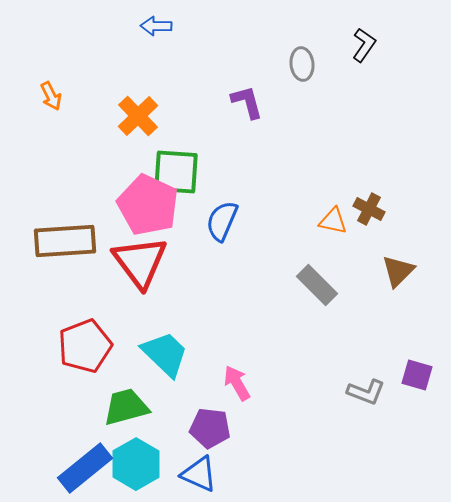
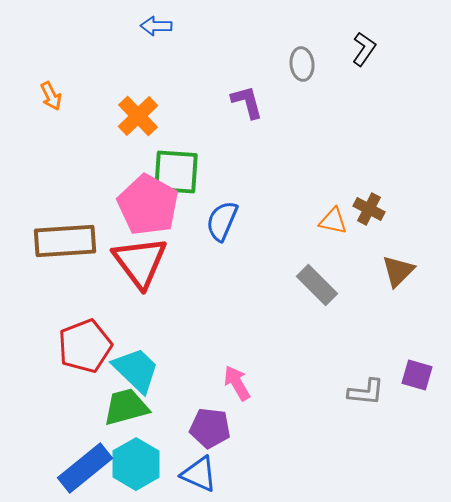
black L-shape: moved 4 px down
pink pentagon: rotated 4 degrees clockwise
cyan trapezoid: moved 29 px left, 16 px down
gray L-shape: rotated 15 degrees counterclockwise
